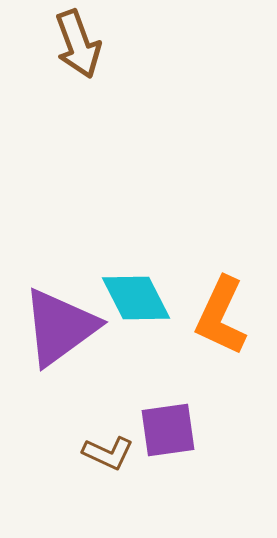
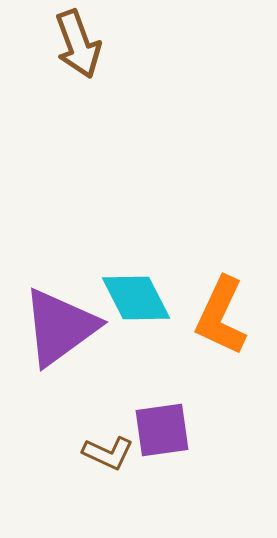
purple square: moved 6 px left
